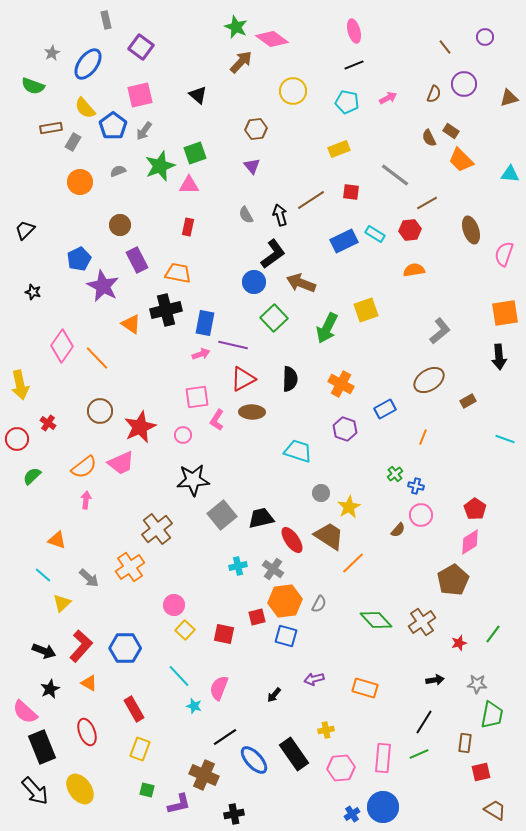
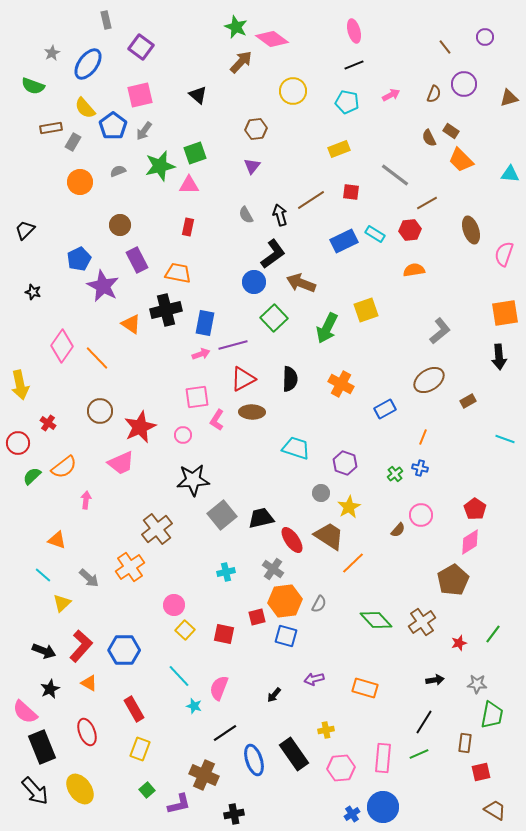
pink arrow at (388, 98): moved 3 px right, 3 px up
green star at (160, 166): rotated 8 degrees clockwise
purple triangle at (252, 166): rotated 18 degrees clockwise
purple line at (233, 345): rotated 28 degrees counterclockwise
purple hexagon at (345, 429): moved 34 px down
red circle at (17, 439): moved 1 px right, 4 px down
cyan trapezoid at (298, 451): moved 2 px left, 3 px up
orange semicircle at (84, 467): moved 20 px left
blue cross at (416, 486): moved 4 px right, 18 px up
cyan cross at (238, 566): moved 12 px left, 6 px down
blue hexagon at (125, 648): moved 1 px left, 2 px down
black line at (225, 737): moved 4 px up
blue ellipse at (254, 760): rotated 24 degrees clockwise
green square at (147, 790): rotated 35 degrees clockwise
